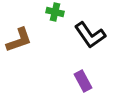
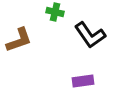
purple rectangle: rotated 70 degrees counterclockwise
